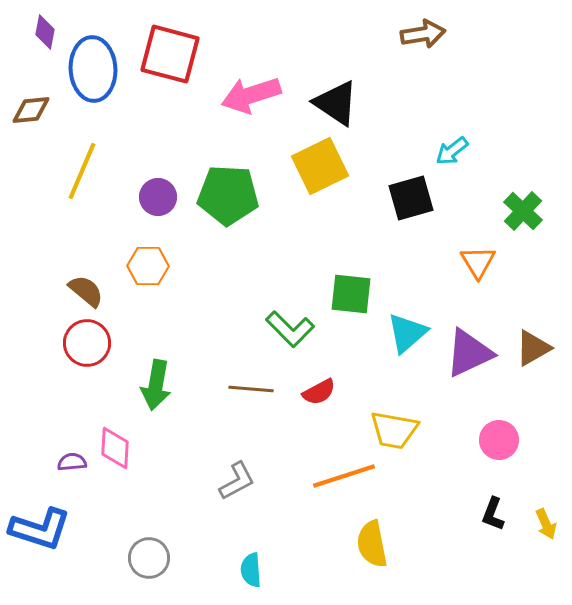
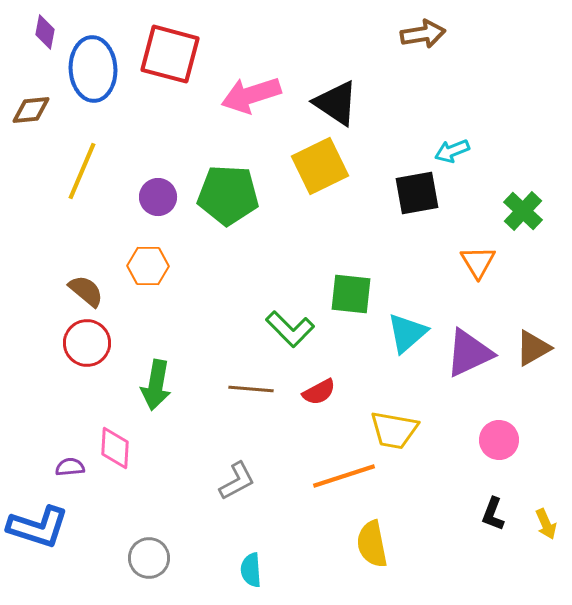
cyan arrow: rotated 16 degrees clockwise
black square: moved 6 px right, 5 px up; rotated 6 degrees clockwise
purple semicircle: moved 2 px left, 5 px down
blue L-shape: moved 2 px left, 2 px up
